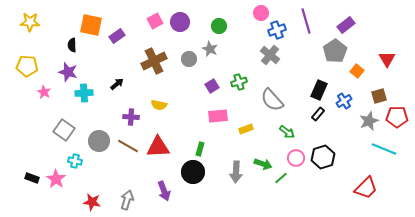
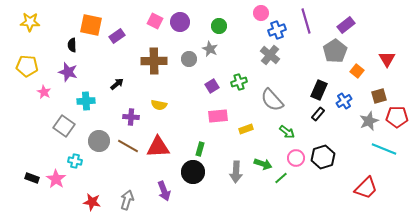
pink square at (155, 21): rotated 35 degrees counterclockwise
brown cross at (154, 61): rotated 25 degrees clockwise
cyan cross at (84, 93): moved 2 px right, 8 px down
gray square at (64, 130): moved 4 px up
